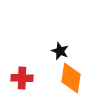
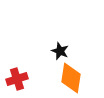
red cross: moved 5 px left, 1 px down; rotated 20 degrees counterclockwise
